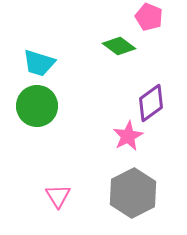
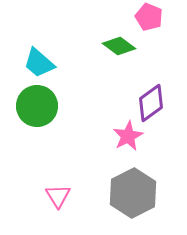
cyan trapezoid: rotated 24 degrees clockwise
